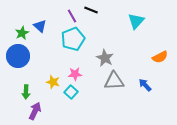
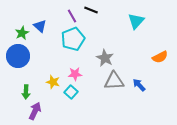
blue arrow: moved 6 px left
